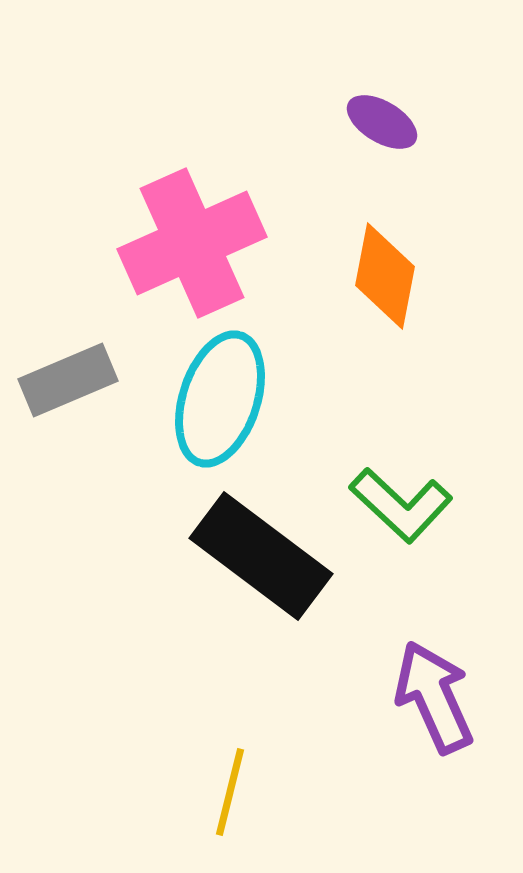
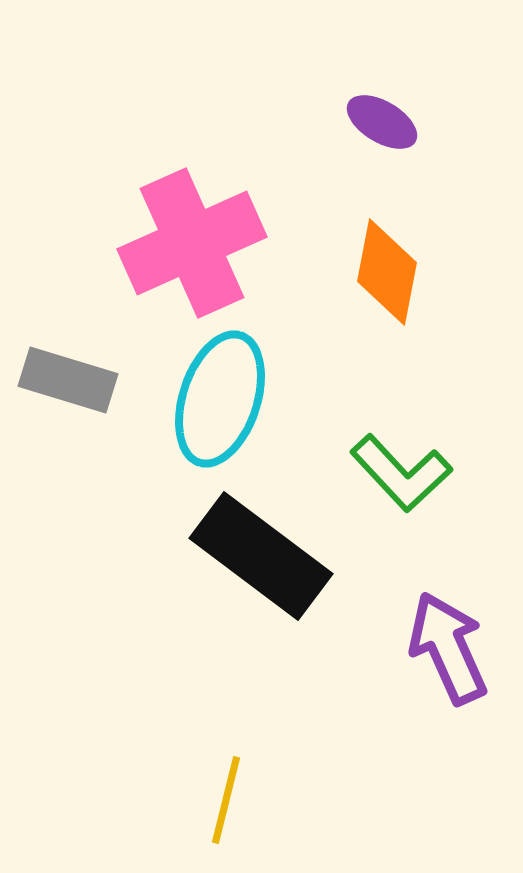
orange diamond: moved 2 px right, 4 px up
gray rectangle: rotated 40 degrees clockwise
green L-shape: moved 32 px up; rotated 4 degrees clockwise
purple arrow: moved 14 px right, 49 px up
yellow line: moved 4 px left, 8 px down
